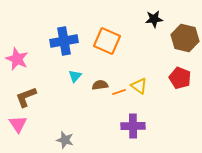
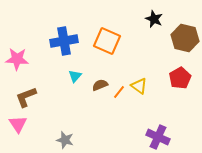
black star: rotated 30 degrees clockwise
pink star: rotated 20 degrees counterclockwise
red pentagon: rotated 20 degrees clockwise
brown semicircle: rotated 14 degrees counterclockwise
orange line: rotated 32 degrees counterclockwise
purple cross: moved 25 px right, 11 px down; rotated 25 degrees clockwise
